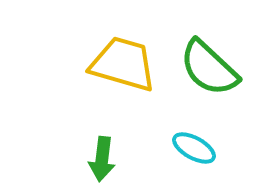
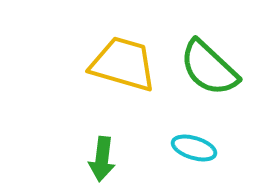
cyan ellipse: rotated 12 degrees counterclockwise
